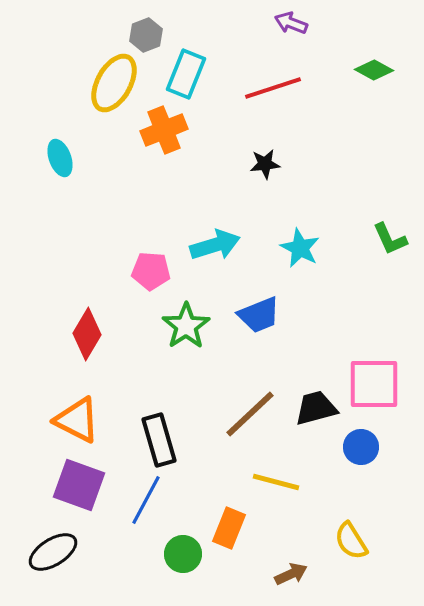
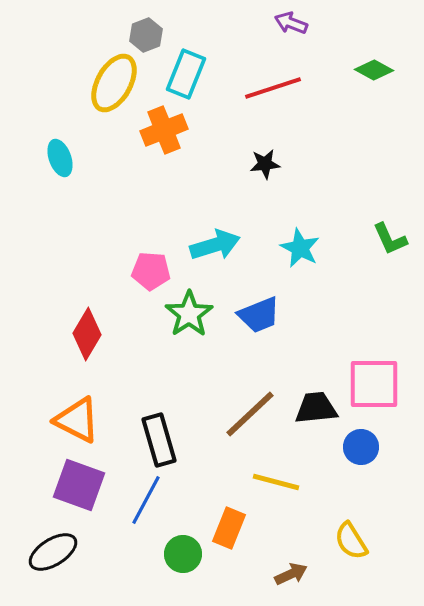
green star: moved 3 px right, 12 px up
black trapezoid: rotated 9 degrees clockwise
